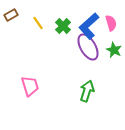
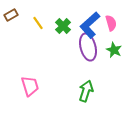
blue L-shape: moved 1 px right, 1 px up
purple ellipse: rotated 16 degrees clockwise
green arrow: moved 1 px left
